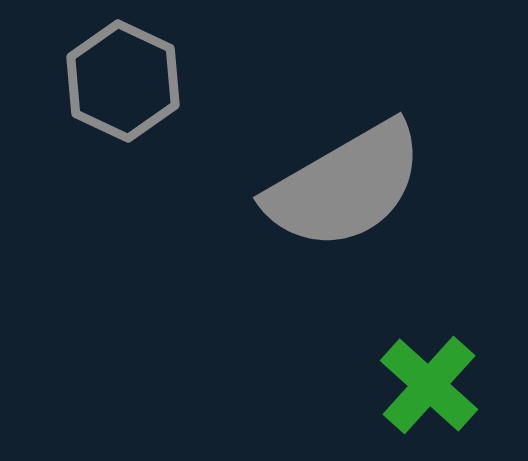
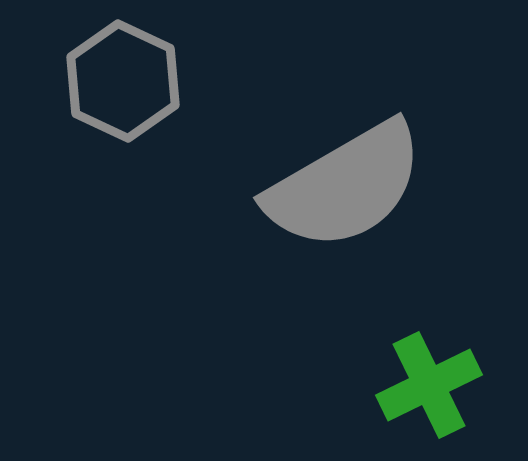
green cross: rotated 22 degrees clockwise
